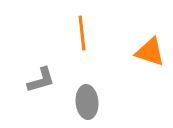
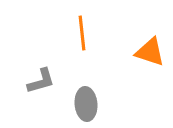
gray L-shape: moved 1 px down
gray ellipse: moved 1 px left, 2 px down
